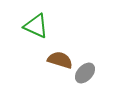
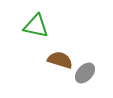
green triangle: rotated 12 degrees counterclockwise
